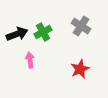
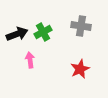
gray cross: rotated 24 degrees counterclockwise
